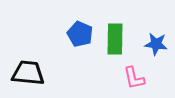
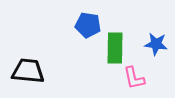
blue pentagon: moved 8 px right, 9 px up; rotated 15 degrees counterclockwise
green rectangle: moved 9 px down
black trapezoid: moved 2 px up
